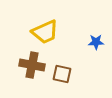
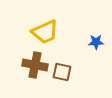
brown cross: moved 3 px right
brown square: moved 2 px up
